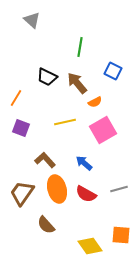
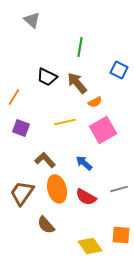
blue square: moved 6 px right, 1 px up
orange line: moved 2 px left, 1 px up
red semicircle: moved 3 px down
